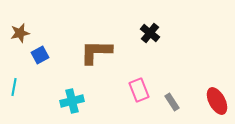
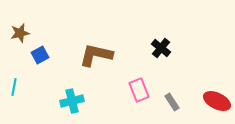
black cross: moved 11 px right, 15 px down
brown L-shape: moved 3 px down; rotated 12 degrees clockwise
red ellipse: rotated 36 degrees counterclockwise
